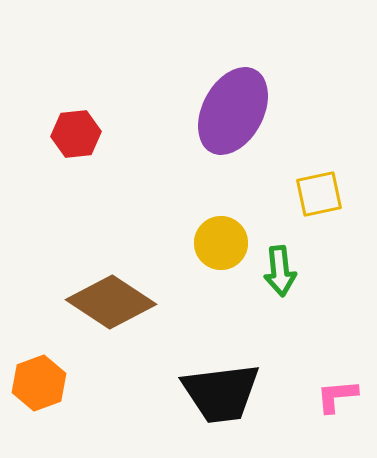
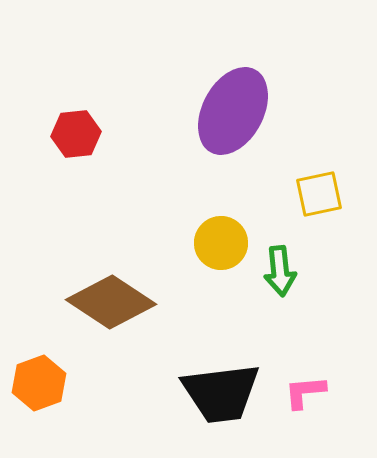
pink L-shape: moved 32 px left, 4 px up
